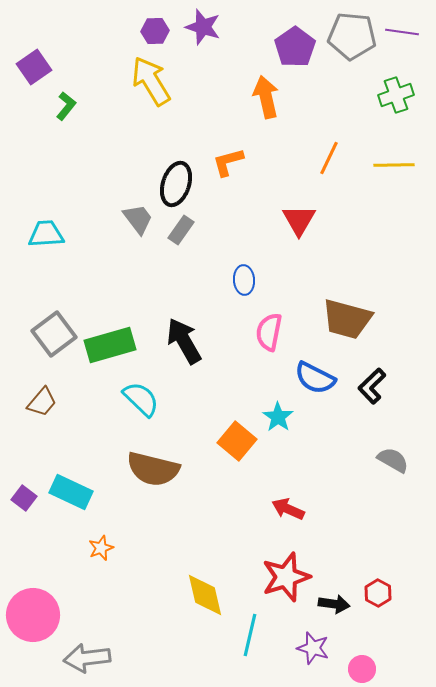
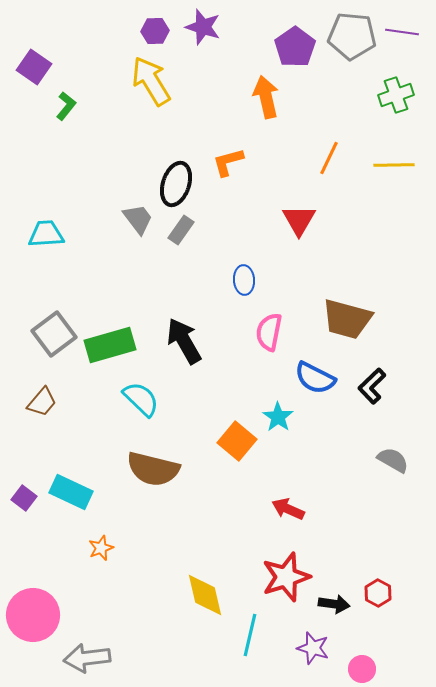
purple square at (34, 67): rotated 20 degrees counterclockwise
